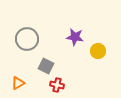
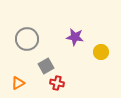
yellow circle: moved 3 px right, 1 px down
gray square: rotated 35 degrees clockwise
red cross: moved 2 px up
